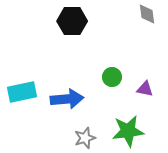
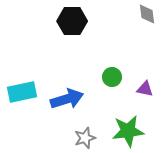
blue arrow: rotated 12 degrees counterclockwise
